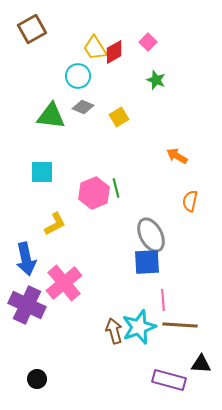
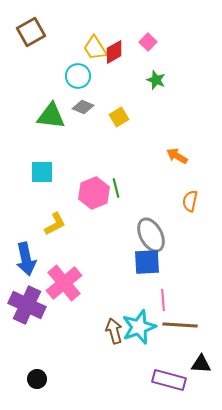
brown square: moved 1 px left, 3 px down
